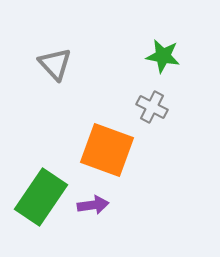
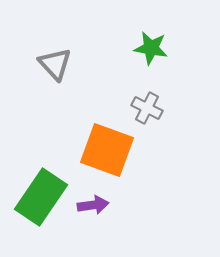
green star: moved 12 px left, 8 px up
gray cross: moved 5 px left, 1 px down
